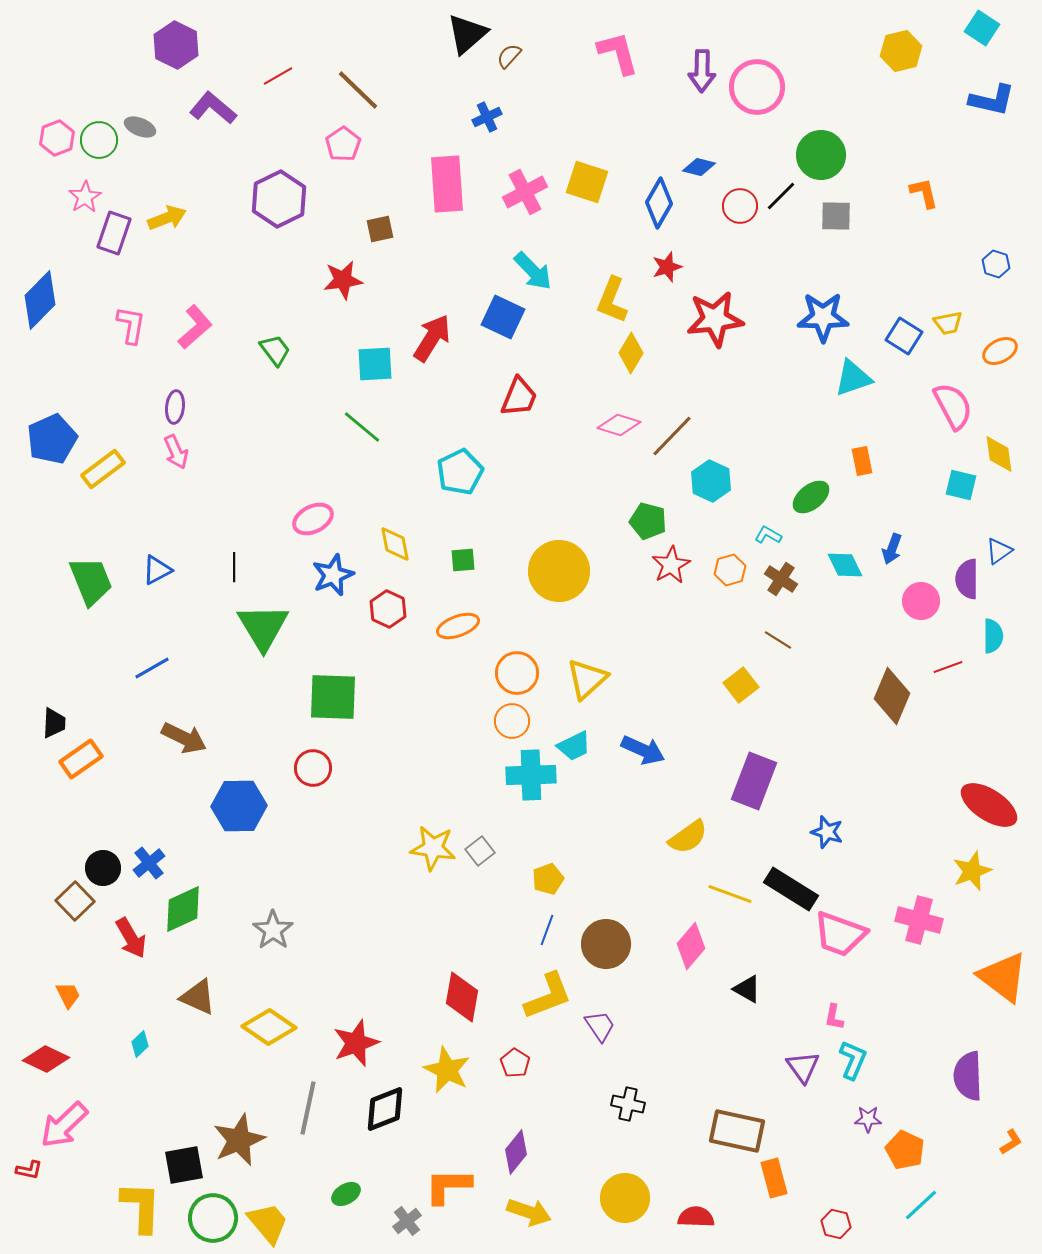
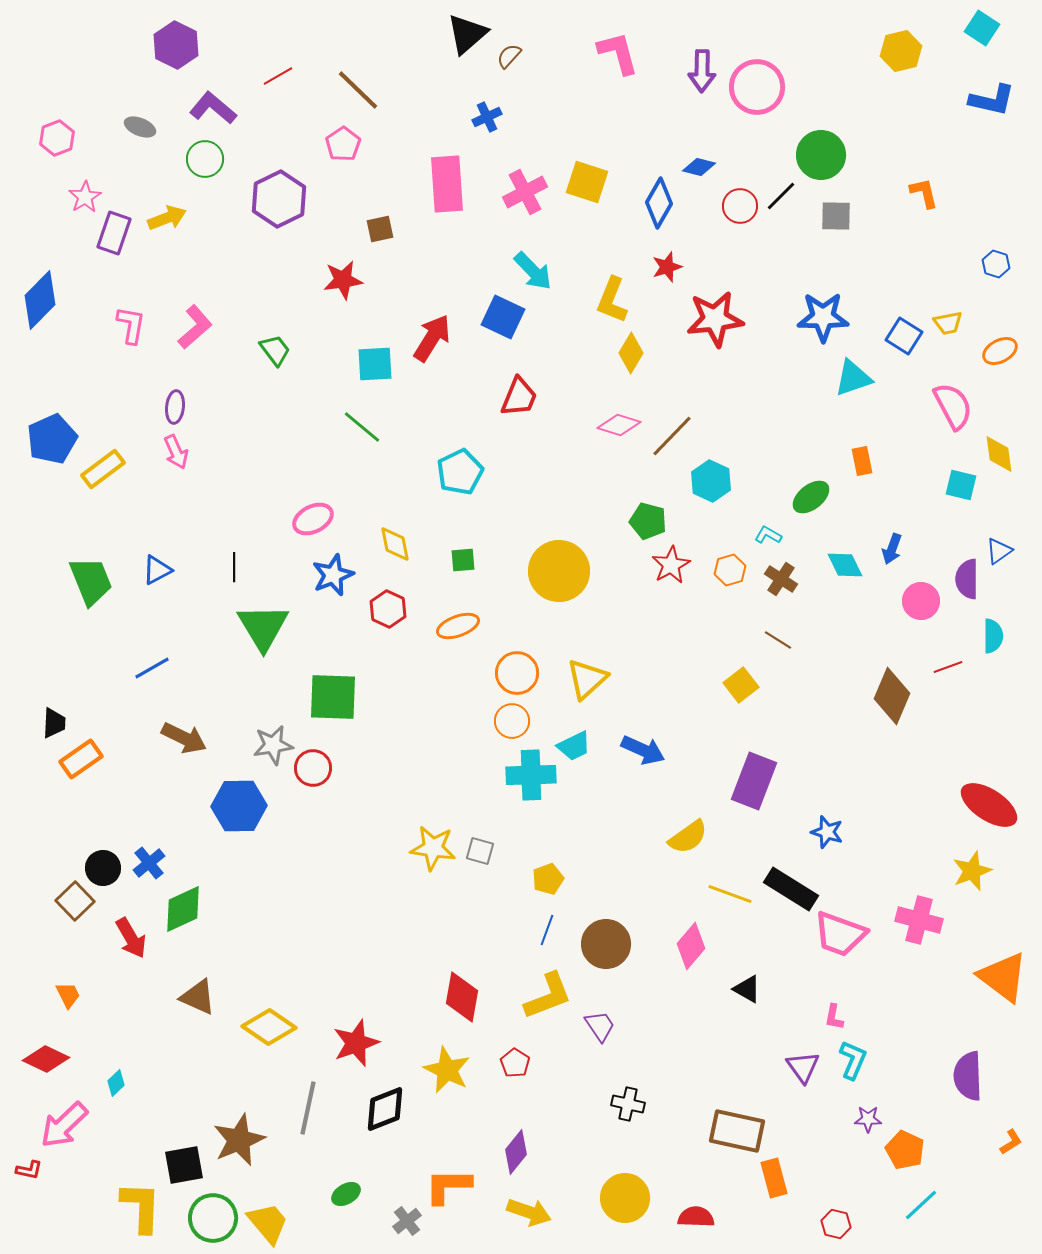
green circle at (99, 140): moved 106 px right, 19 px down
gray square at (480, 851): rotated 36 degrees counterclockwise
gray star at (273, 930): moved 185 px up; rotated 27 degrees clockwise
cyan diamond at (140, 1044): moved 24 px left, 39 px down
